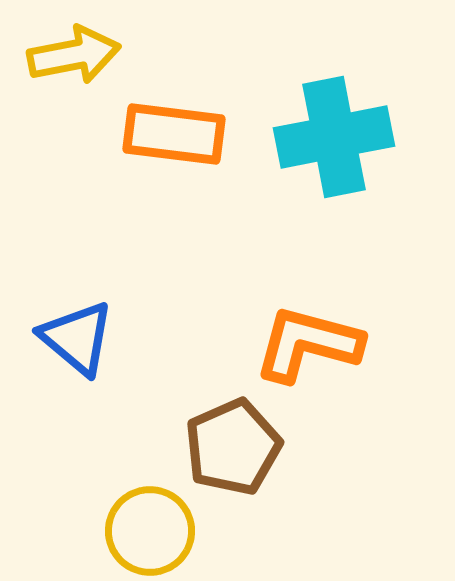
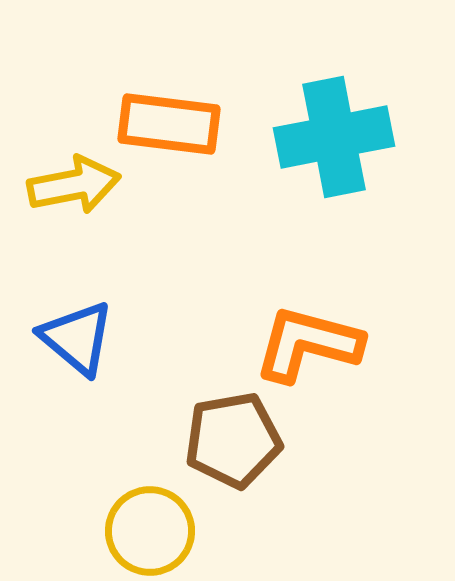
yellow arrow: moved 130 px down
orange rectangle: moved 5 px left, 10 px up
brown pentagon: moved 7 px up; rotated 14 degrees clockwise
